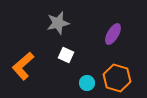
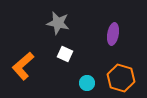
gray star: rotated 25 degrees clockwise
purple ellipse: rotated 20 degrees counterclockwise
white square: moved 1 px left, 1 px up
orange hexagon: moved 4 px right
